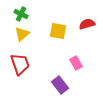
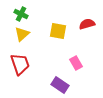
purple rectangle: rotated 18 degrees counterclockwise
